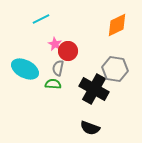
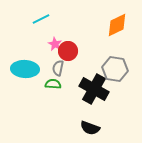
cyan ellipse: rotated 24 degrees counterclockwise
